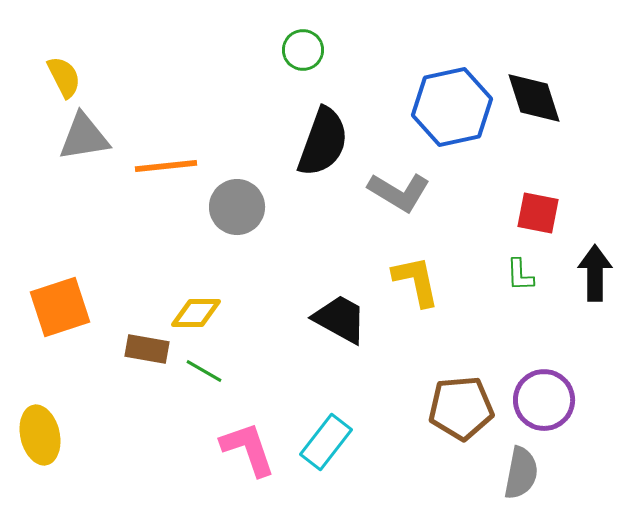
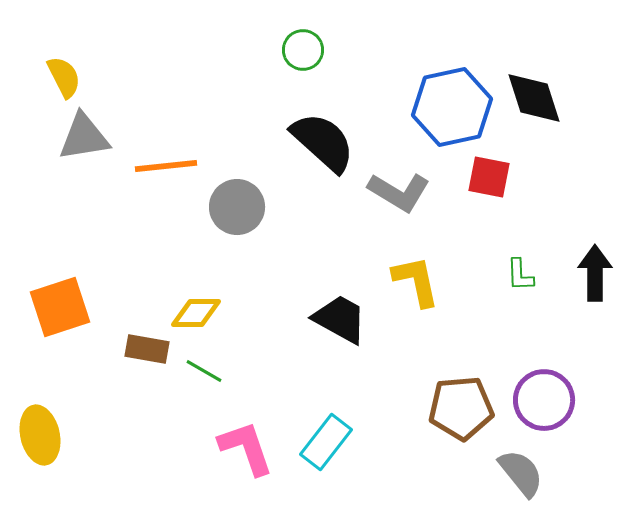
black semicircle: rotated 68 degrees counterclockwise
red square: moved 49 px left, 36 px up
pink L-shape: moved 2 px left, 1 px up
gray semicircle: rotated 50 degrees counterclockwise
